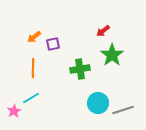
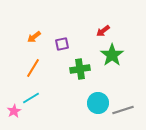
purple square: moved 9 px right
orange line: rotated 30 degrees clockwise
